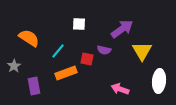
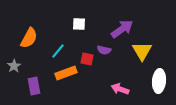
orange semicircle: rotated 85 degrees clockwise
